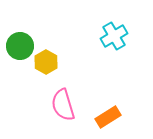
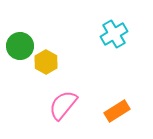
cyan cross: moved 2 px up
pink semicircle: rotated 56 degrees clockwise
orange rectangle: moved 9 px right, 6 px up
